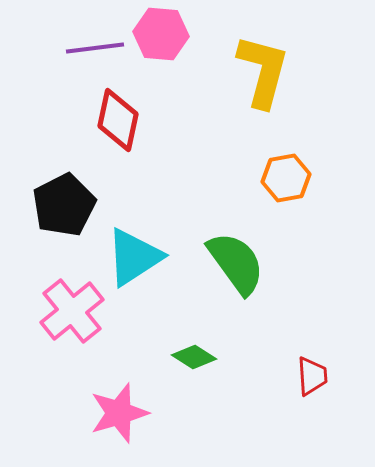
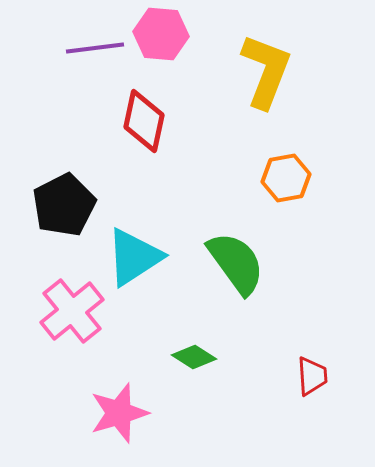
yellow L-shape: moved 3 px right; rotated 6 degrees clockwise
red diamond: moved 26 px right, 1 px down
